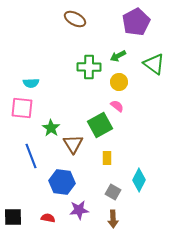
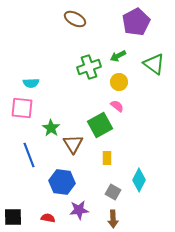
green cross: rotated 20 degrees counterclockwise
blue line: moved 2 px left, 1 px up
